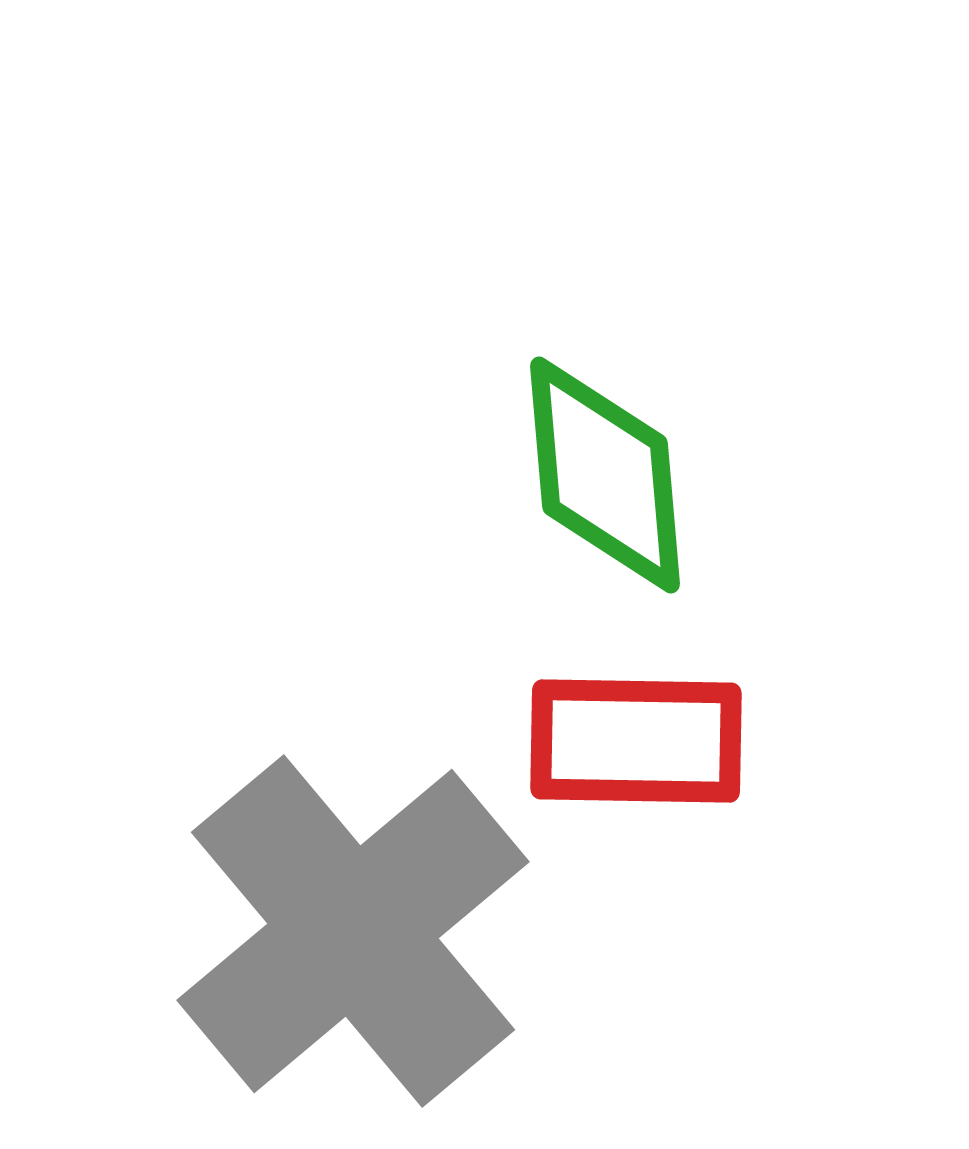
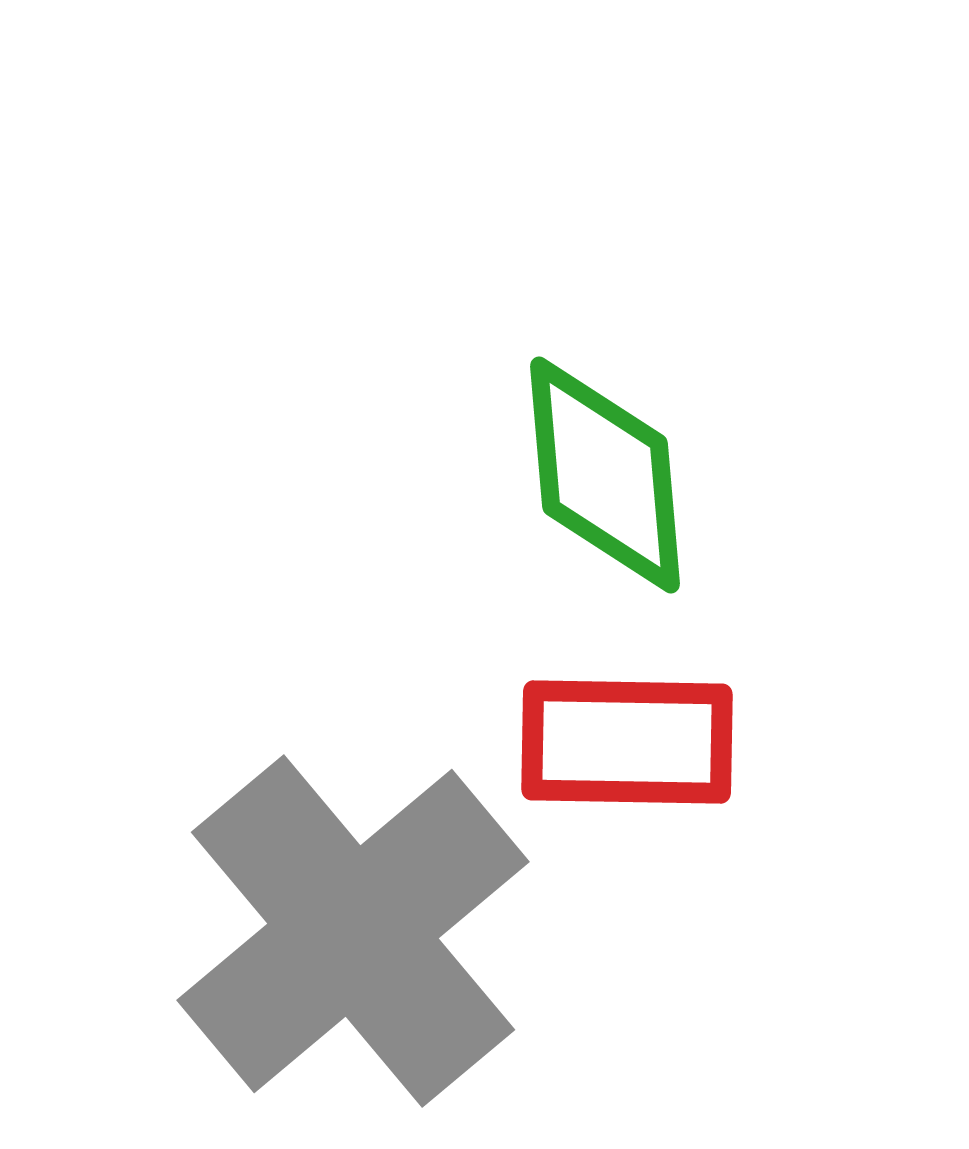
red rectangle: moved 9 px left, 1 px down
